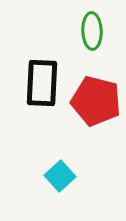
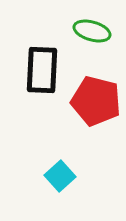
green ellipse: rotated 72 degrees counterclockwise
black rectangle: moved 13 px up
